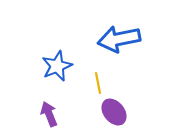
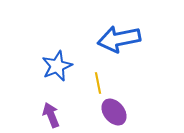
purple arrow: moved 2 px right, 1 px down
